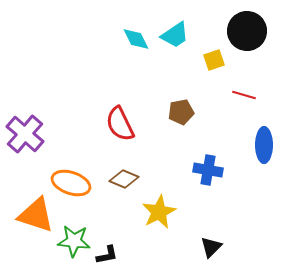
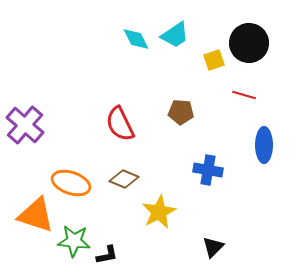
black circle: moved 2 px right, 12 px down
brown pentagon: rotated 15 degrees clockwise
purple cross: moved 9 px up
black triangle: moved 2 px right
